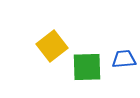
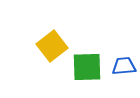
blue trapezoid: moved 7 px down
